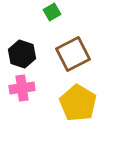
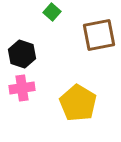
green square: rotated 18 degrees counterclockwise
brown square: moved 26 px right, 19 px up; rotated 16 degrees clockwise
